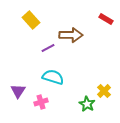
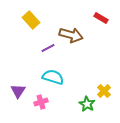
red rectangle: moved 5 px left, 1 px up
brown arrow: rotated 15 degrees clockwise
